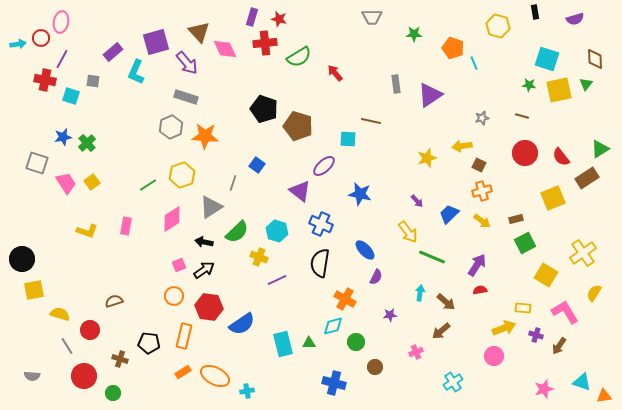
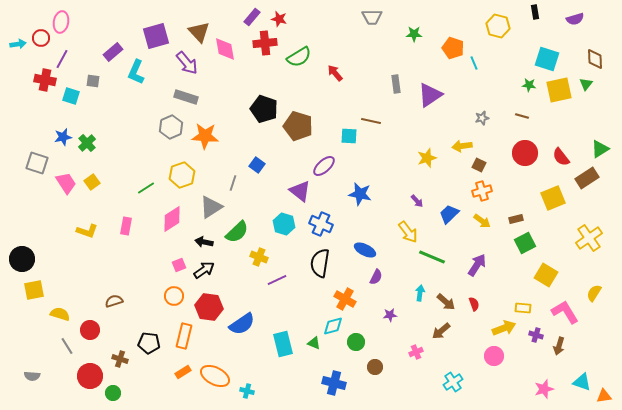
purple rectangle at (252, 17): rotated 24 degrees clockwise
purple square at (156, 42): moved 6 px up
pink diamond at (225, 49): rotated 15 degrees clockwise
cyan square at (348, 139): moved 1 px right, 3 px up
green line at (148, 185): moved 2 px left, 3 px down
cyan hexagon at (277, 231): moved 7 px right, 7 px up
blue ellipse at (365, 250): rotated 20 degrees counterclockwise
yellow cross at (583, 253): moved 6 px right, 15 px up
red semicircle at (480, 290): moved 6 px left, 14 px down; rotated 80 degrees clockwise
green triangle at (309, 343): moved 5 px right; rotated 24 degrees clockwise
brown arrow at (559, 346): rotated 18 degrees counterclockwise
red circle at (84, 376): moved 6 px right
cyan cross at (247, 391): rotated 24 degrees clockwise
